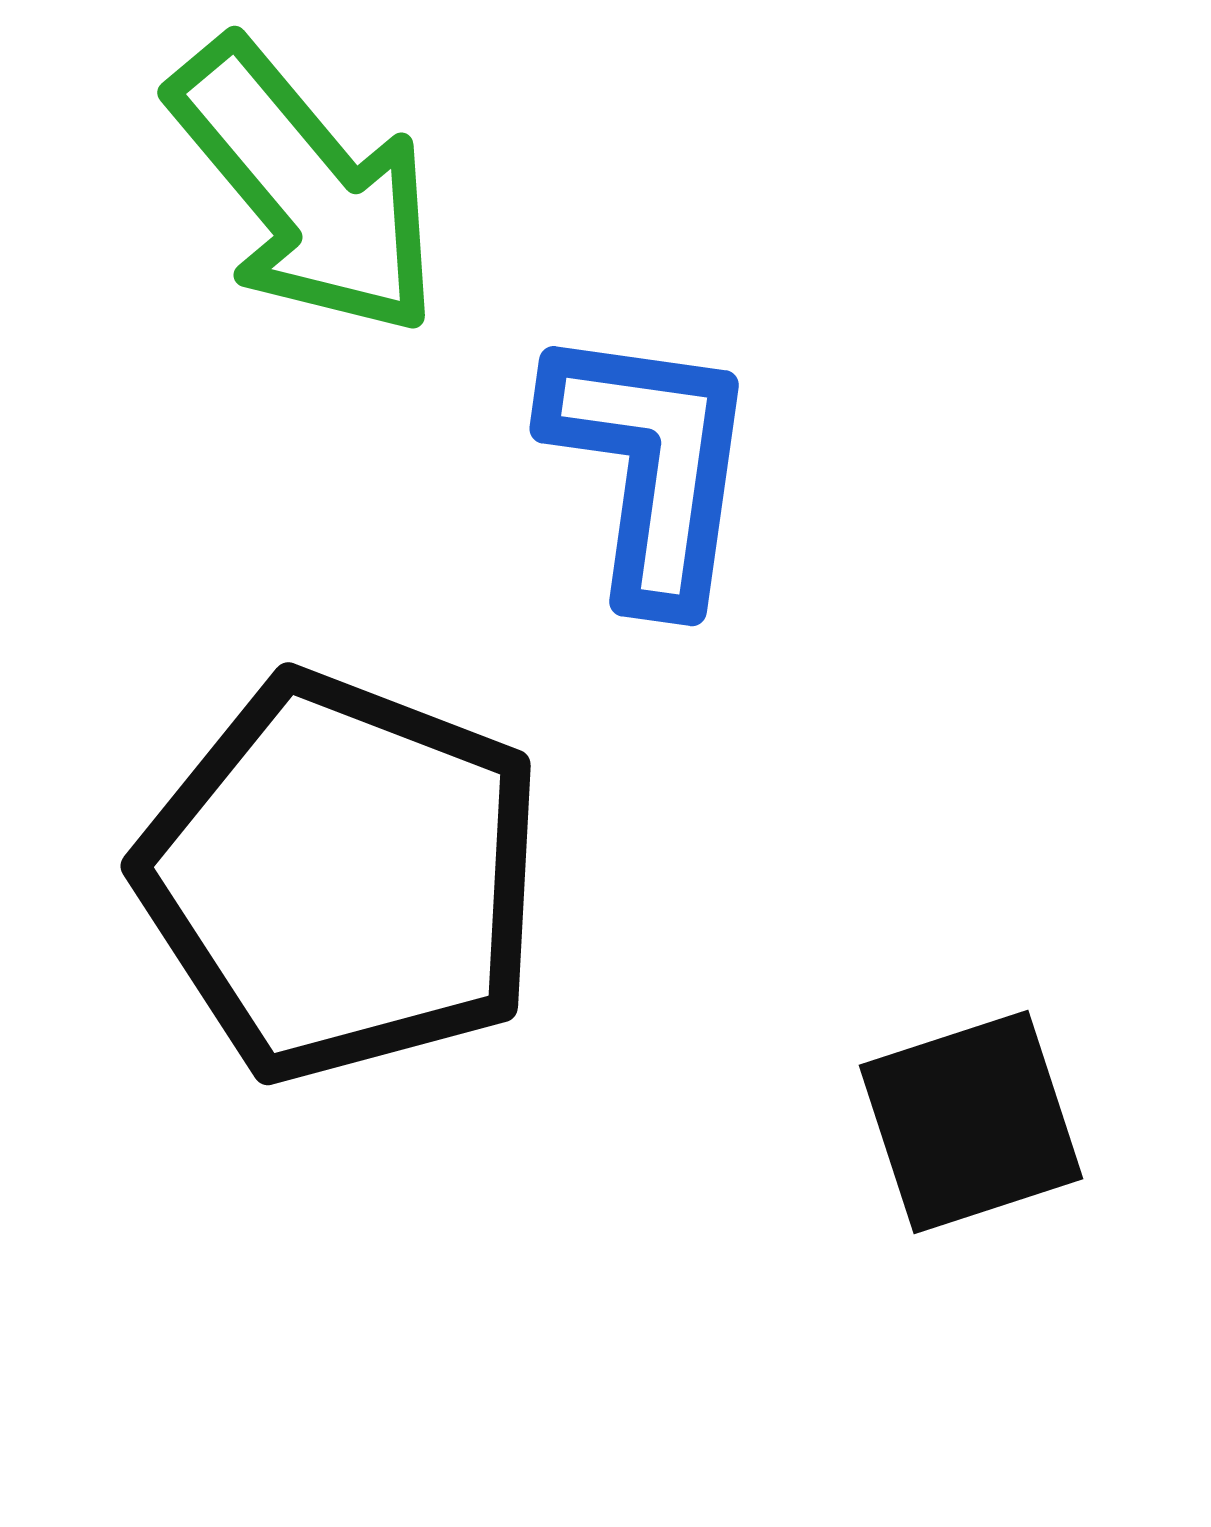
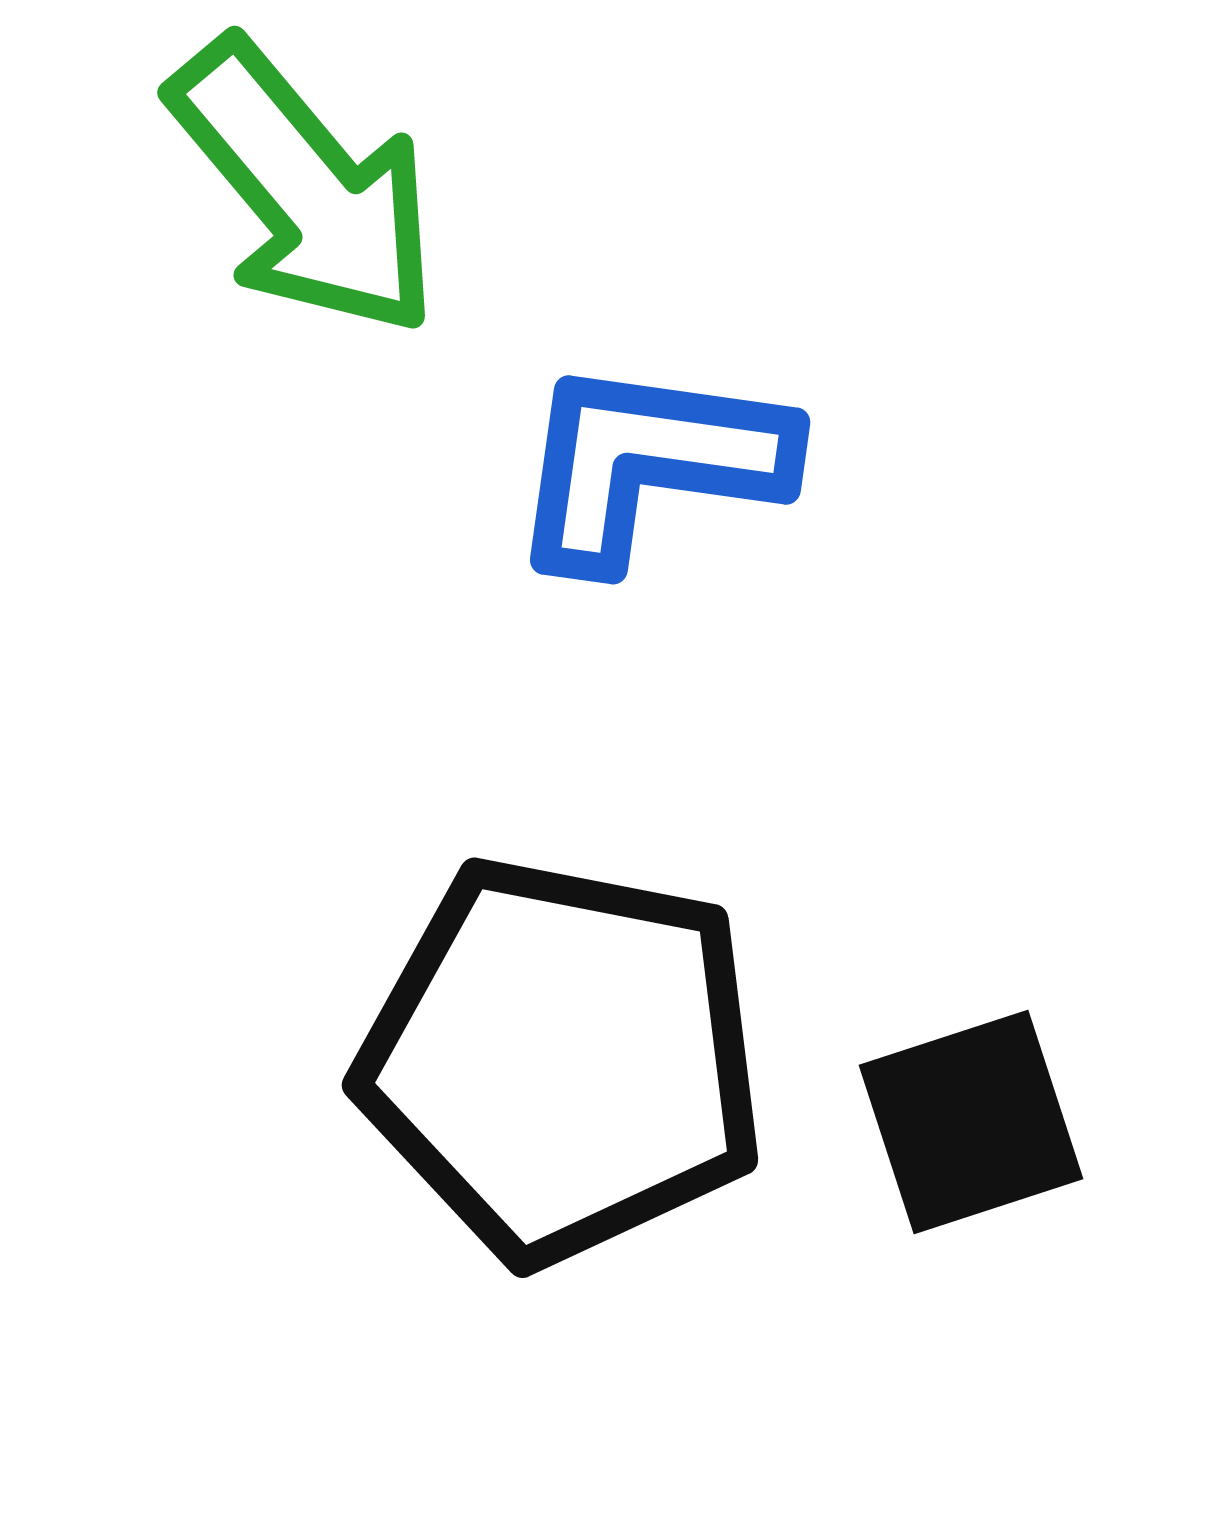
blue L-shape: moved 2 px left, 2 px up; rotated 90 degrees counterclockwise
black pentagon: moved 220 px right, 183 px down; rotated 10 degrees counterclockwise
